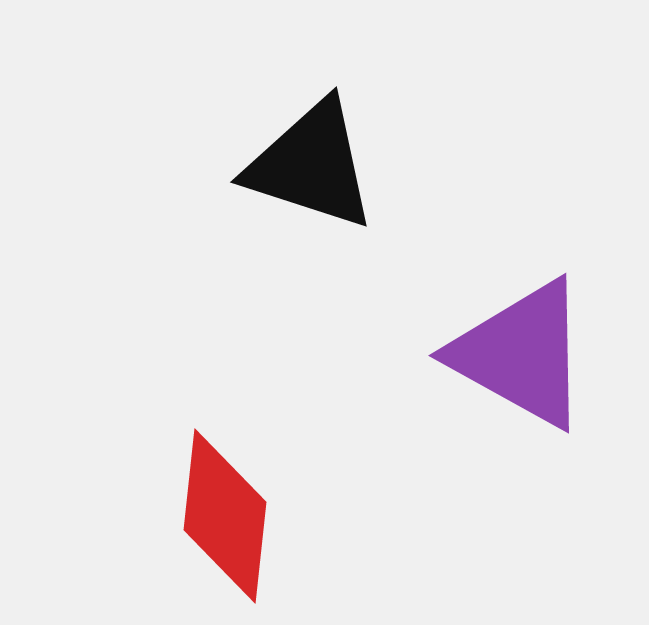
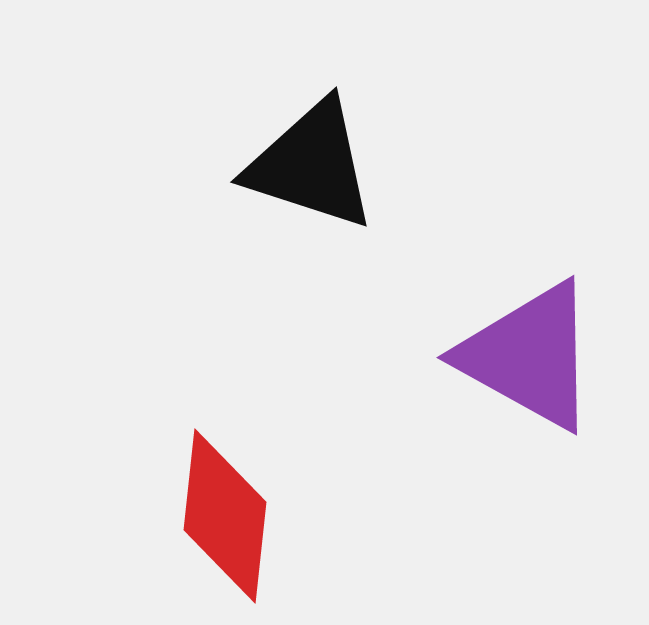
purple triangle: moved 8 px right, 2 px down
